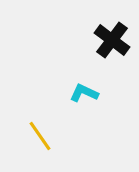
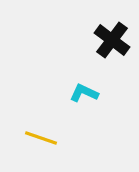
yellow line: moved 1 px right, 2 px down; rotated 36 degrees counterclockwise
